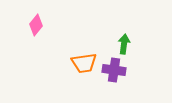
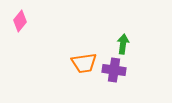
pink diamond: moved 16 px left, 4 px up
green arrow: moved 1 px left
